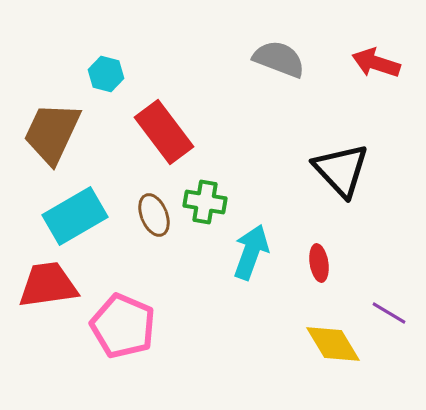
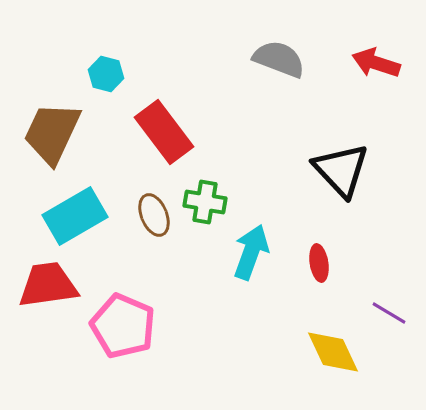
yellow diamond: moved 8 px down; rotated 6 degrees clockwise
